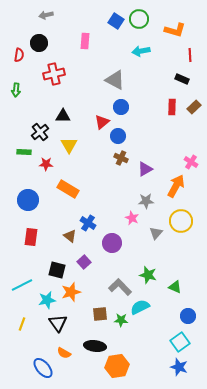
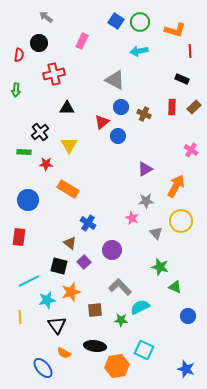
gray arrow at (46, 15): moved 2 px down; rotated 48 degrees clockwise
green circle at (139, 19): moved 1 px right, 3 px down
pink rectangle at (85, 41): moved 3 px left; rotated 21 degrees clockwise
cyan arrow at (141, 51): moved 2 px left
red line at (190, 55): moved 4 px up
black triangle at (63, 116): moved 4 px right, 8 px up
brown cross at (121, 158): moved 23 px right, 44 px up
pink cross at (191, 162): moved 12 px up
gray triangle at (156, 233): rotated 24 degrees counterclockwise
brown triangle at (70, 236): moved 7 px down
red rectangle at (31, 237): moved 12 px left
purple circle at (112, 243): moved 7 px down
black square at (57, 270): moved 2 px right, 4 px up
green star at (148, 275): moved 12 px right, 8 px up
cyan line at (22, 285): moved 7 px right, 4 px up
brown square at (100, 314): moved 5 px left, 4 px up
black triangle at (58, 323): moved 1 px left, 2 px down
yellow line at (22, 324): moved 2 px left, 7 px up; rotated 24 degrees counterclockwise
cyan square at (180, 342): moved 36 px left, 8 px down; rotated 30 degrees counterclockwise
blue star at (179, 367): moved 7 px right, 2 px down
